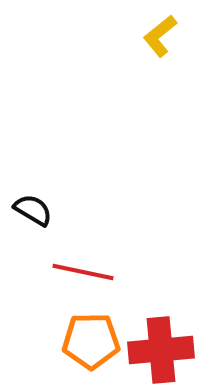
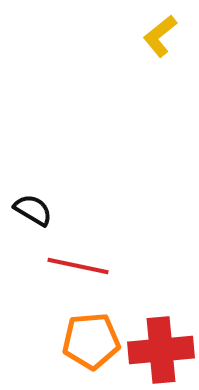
red line: moved 5 px left, 6 px up
orange pentagon: rotated 4 degrees counterclockwise
